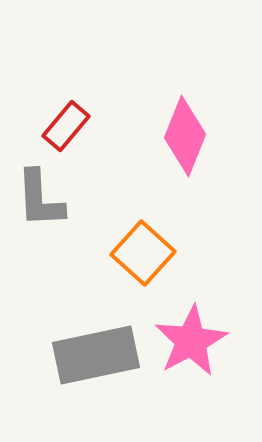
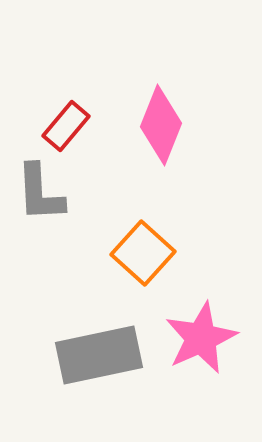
pink diamond: moved 24 px left, 11 px up
gray L-shape: moved 6 px up
pink star: moved 10 px right, 3 px up; rotated 4 degrees clockwise
gray rectangle: moved 3 px right
